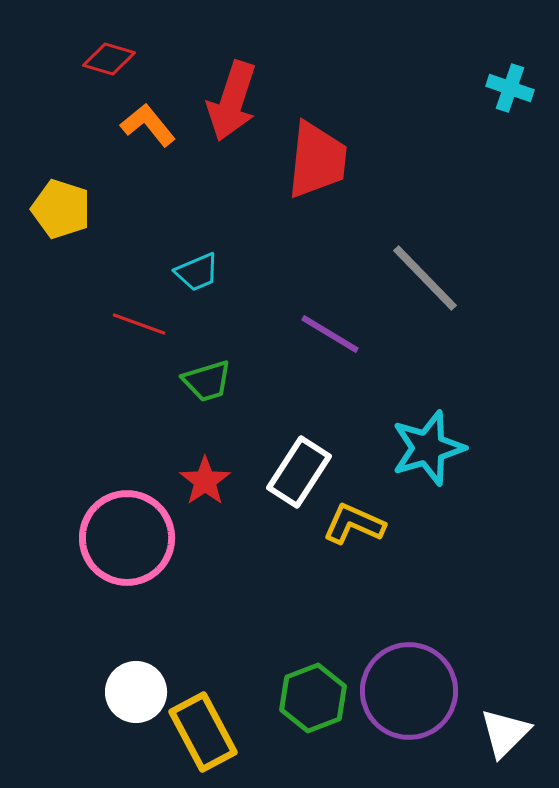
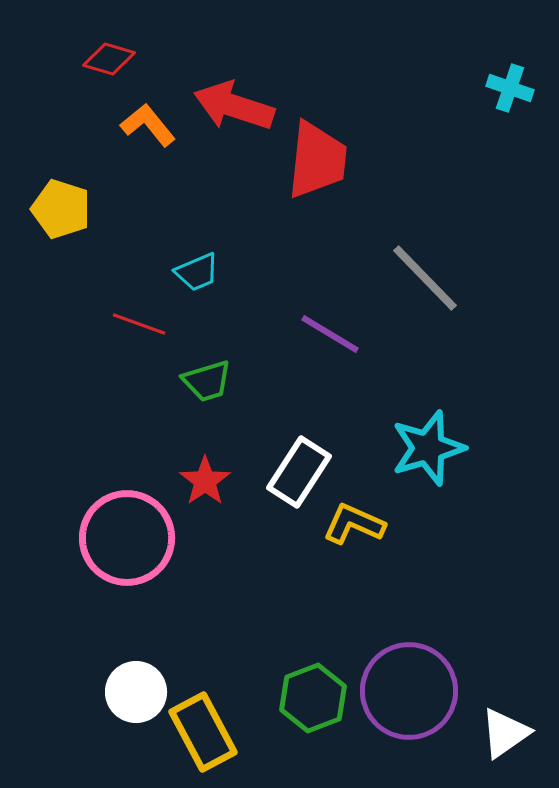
red arrow: moved 2 px right, 5 px down; rotated 90 degrees clockwise
white triangle: rotated 10 degrees clockwise
